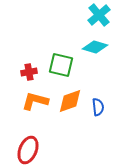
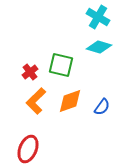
cyan cross: moved 1 px left, 2 px down; rotated 20 degrees counterclockwise
cyan diamond: moved 4 px right
red cross: moved 1 px right; rotated 28 degrees counterclockwise
orange L-shape: moved 1 px right; rotated 60 degrees counterclockwise
blue semicircle: moved 4 px right; rotated 42 degrees clockwise
red ellipse: moved 1 px up
